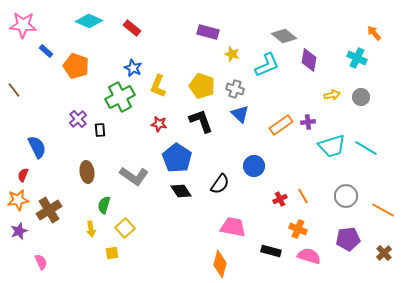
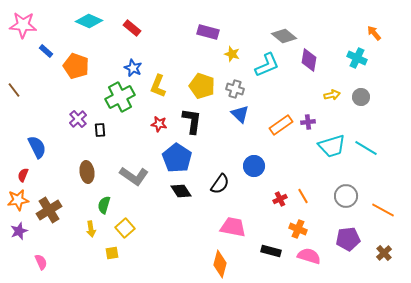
black L-shape at (201, 121): moved 9 px left; rotated 28 degrees clockwise
